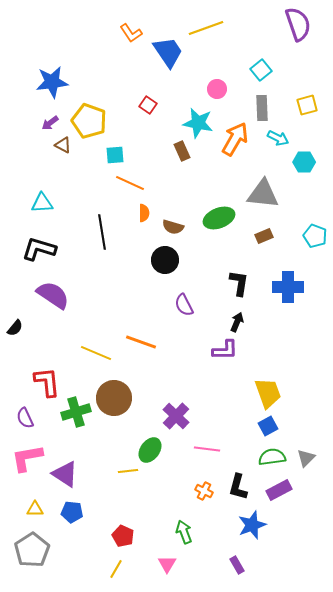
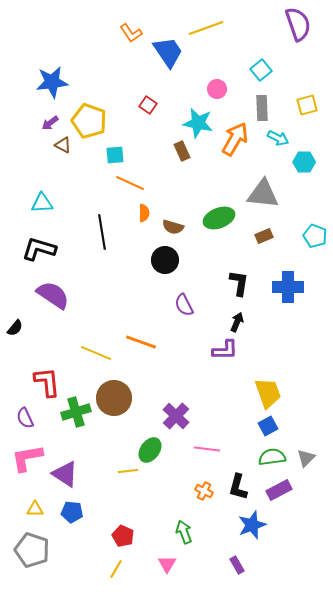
gray pentagon at (32, 550): rotated 20 degrees counterclockwise
